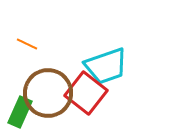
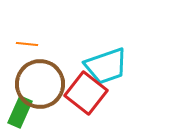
orange line: rotated 20 degrees counterclockwise
brown circle: moved 8 px left, 9 px up
